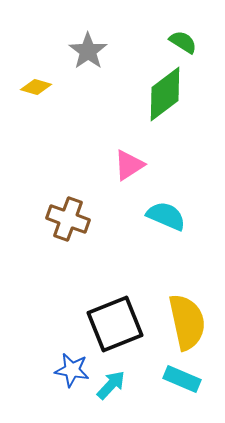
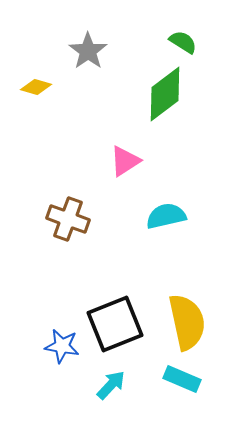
pink triangle: moved 4 px left, 4 px up
cyan semicircle: rotated 36 degrees counterclockwise
blue star: moved 10 px left, 24 px up
